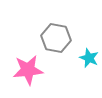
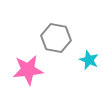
cyan star: moved 2 px down
